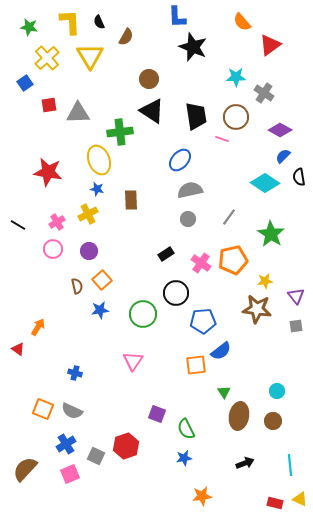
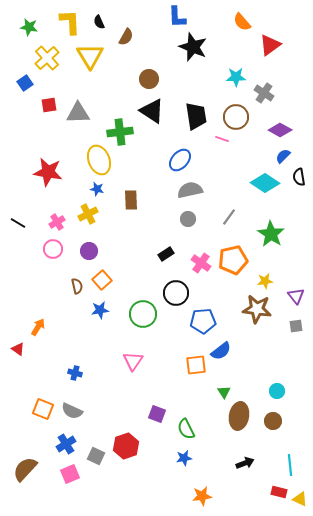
black line at (18, 225): moved 2 px up
red rectangle at (275, 503): moved 4 px right, 11 px up
